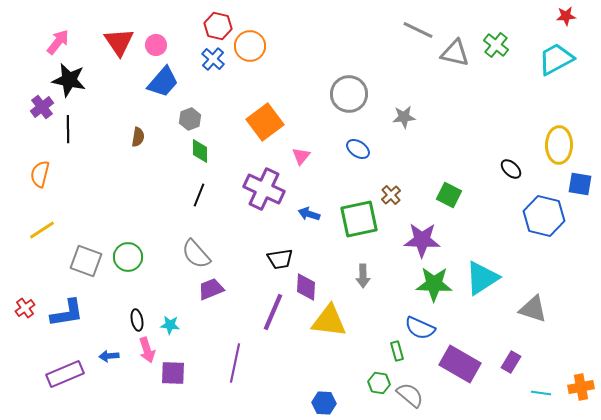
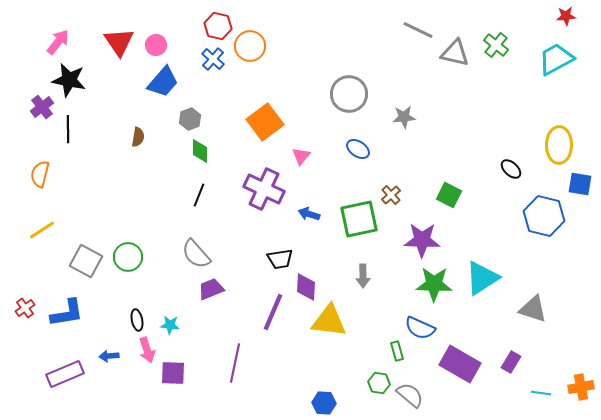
gray square at (86, 261): rotated 8 degrees clockwise
